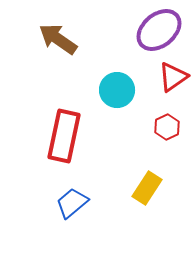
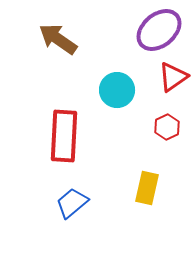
red rectangle: rotated 9 degrees counterclockwise
yellow rectangle: rotated 20 degrees counterclockwise
